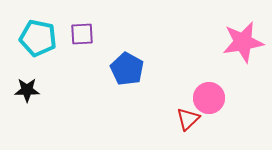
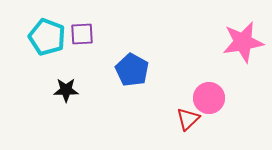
cyan pentagon: moved 9 px right, 1 px up; rotated 9 degrees clockwise
blue pentagon: moved 5 px right, 1 px down
black star: moved 39 px right
